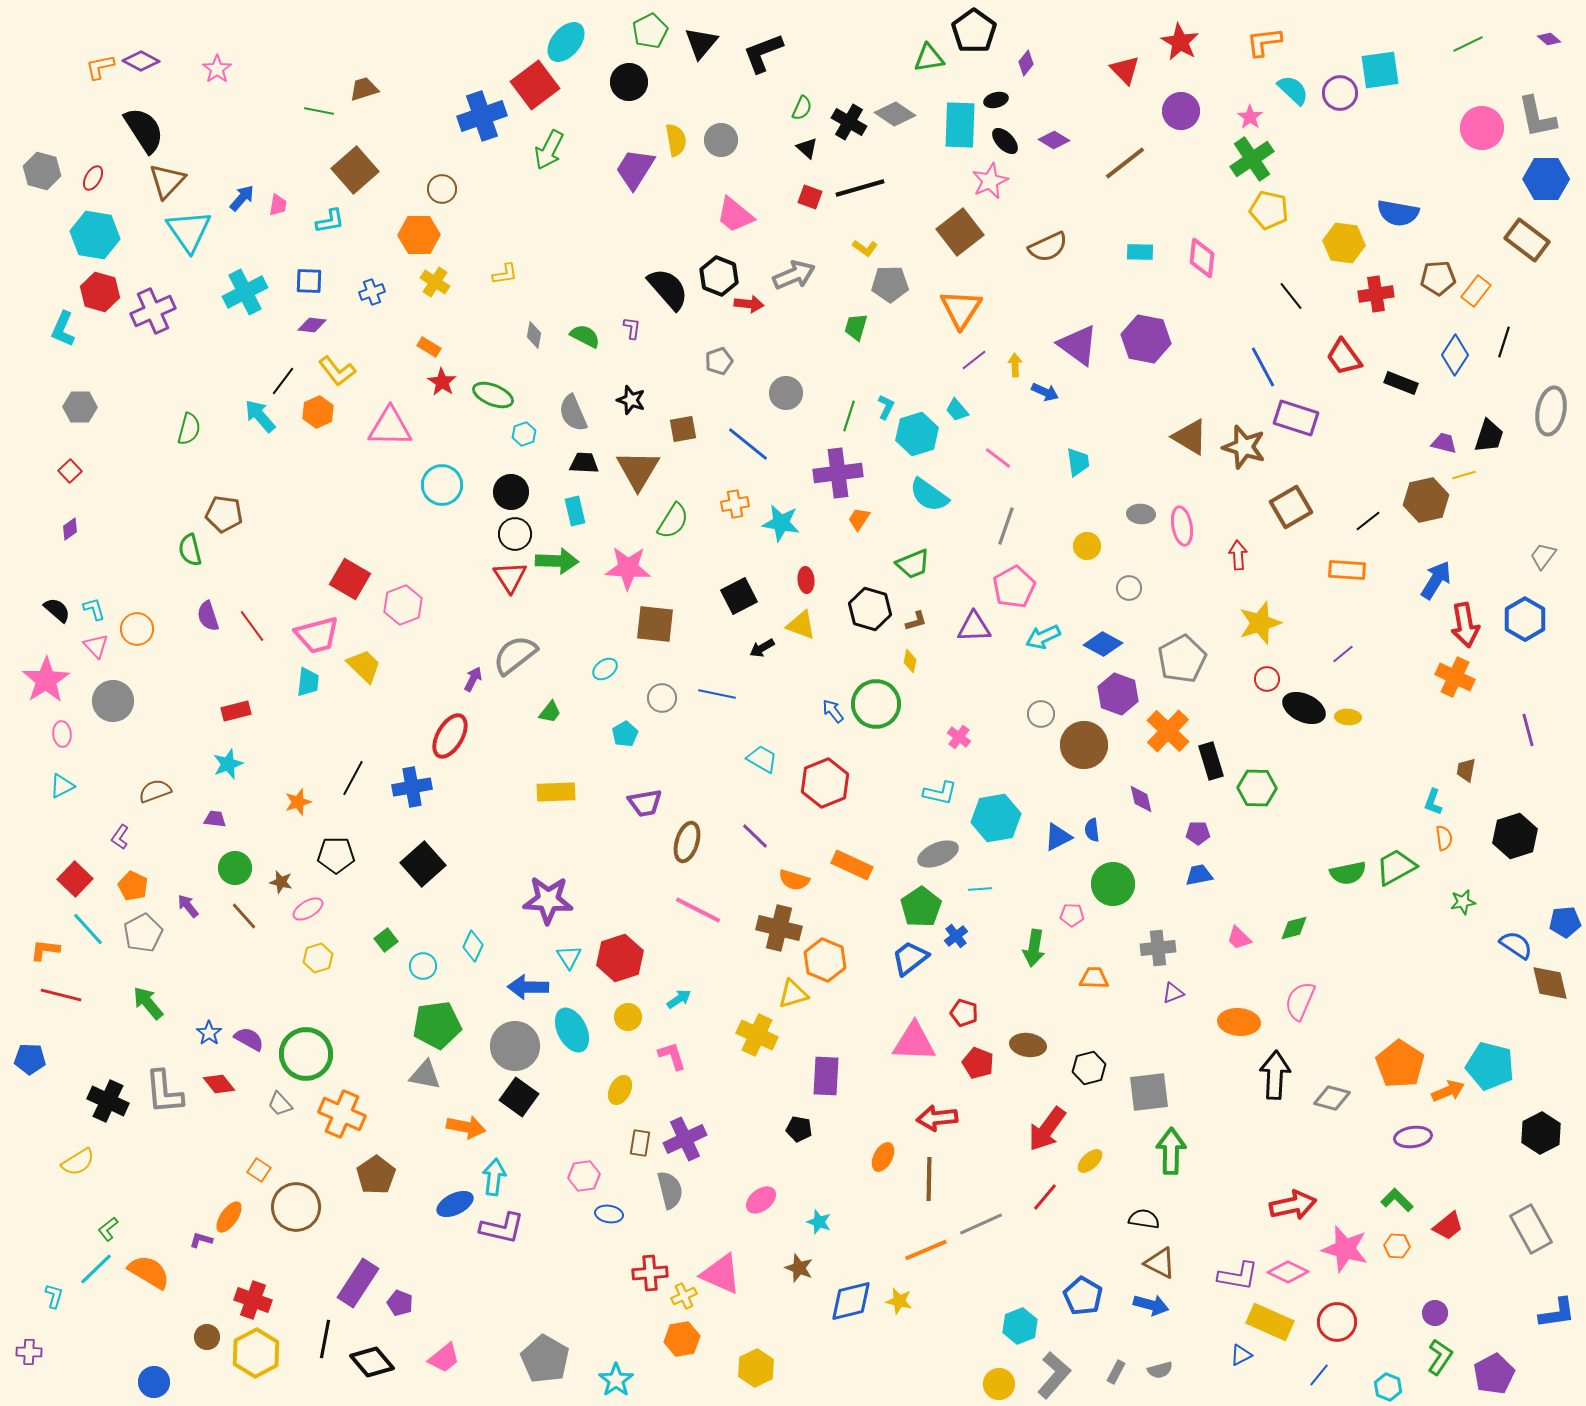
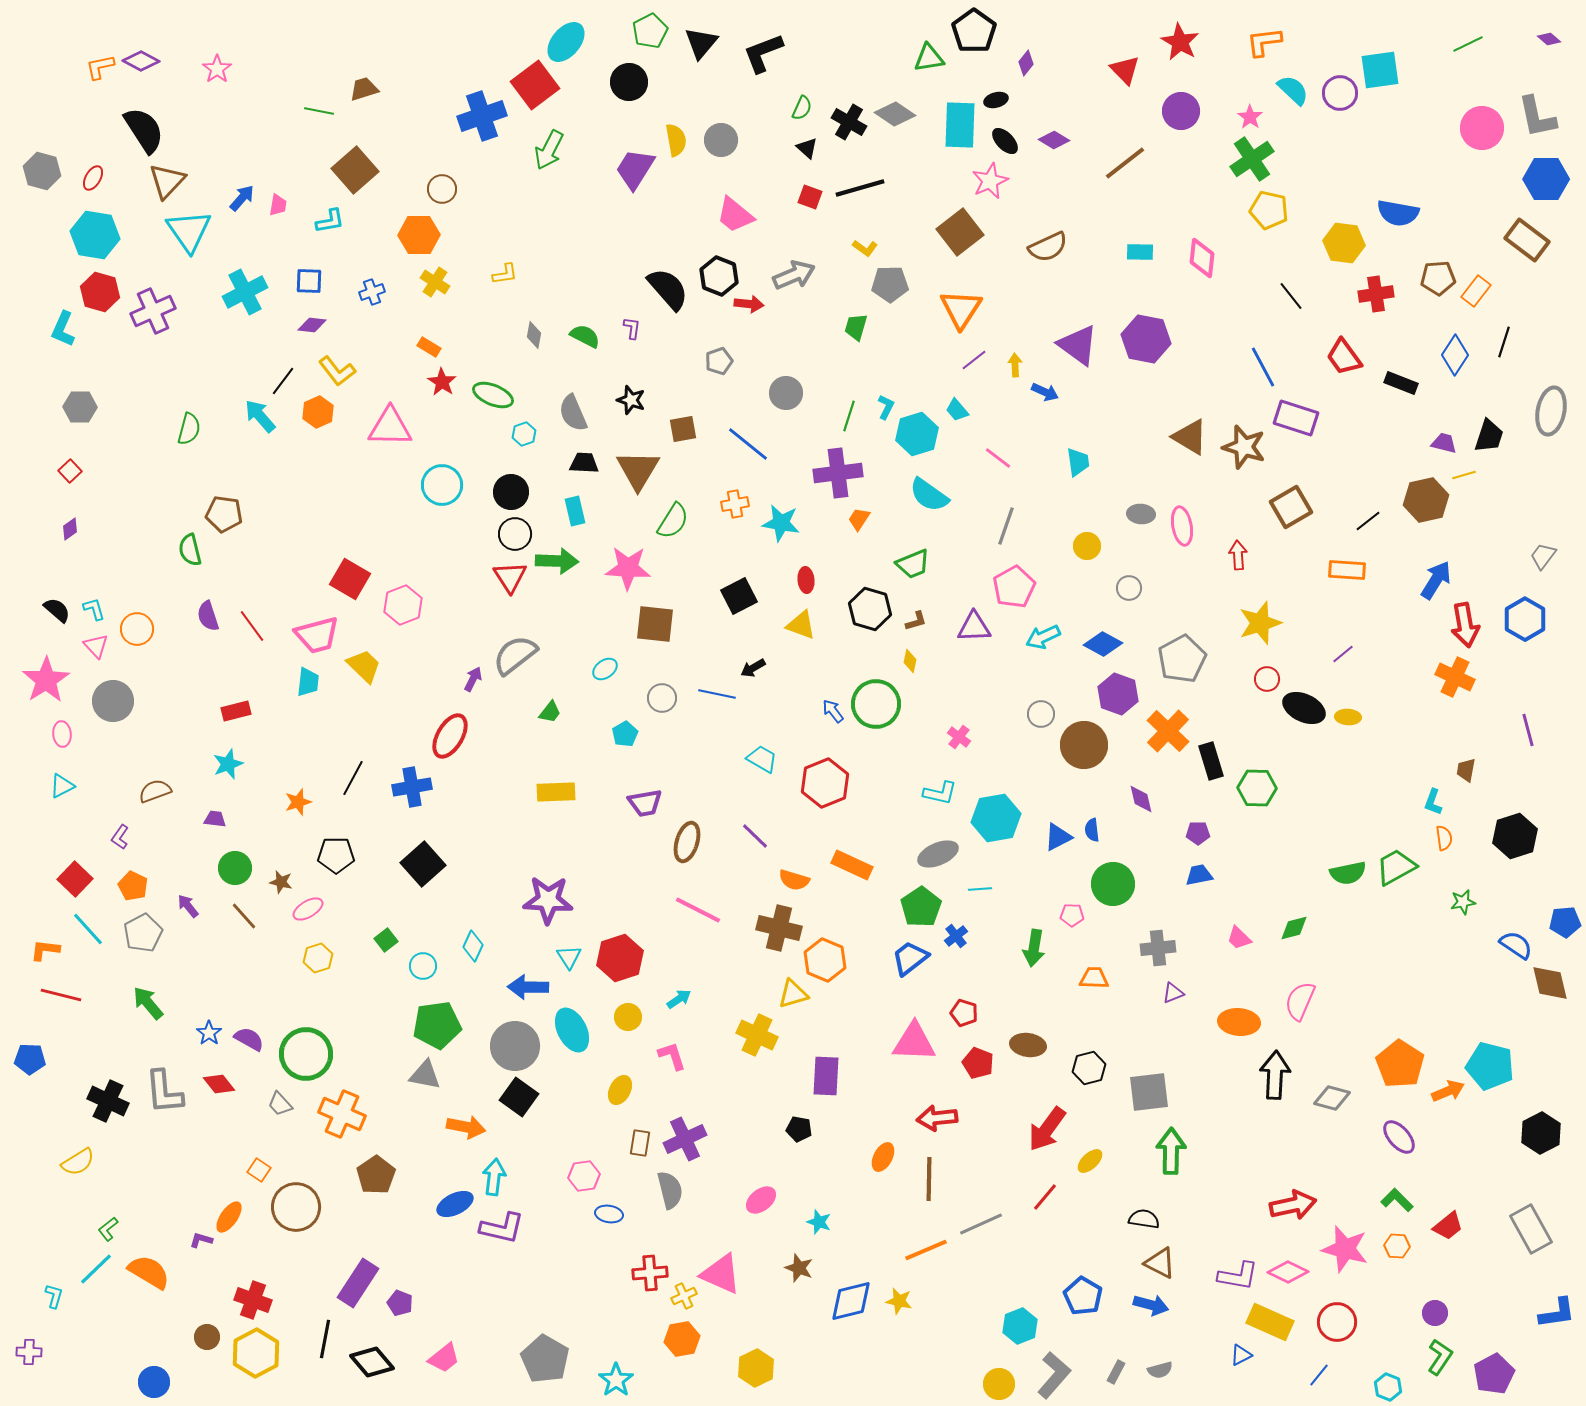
black arrow at (762, 648): moved 9 px left, 20 px down
purple ellipse at (1413, 1137): moved 14 px left; rotated 57 degrees clockwise
